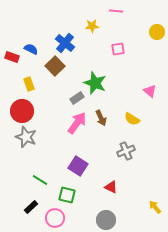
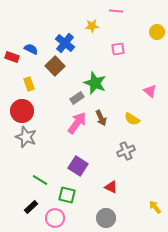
gray circle: moved 2 px up
